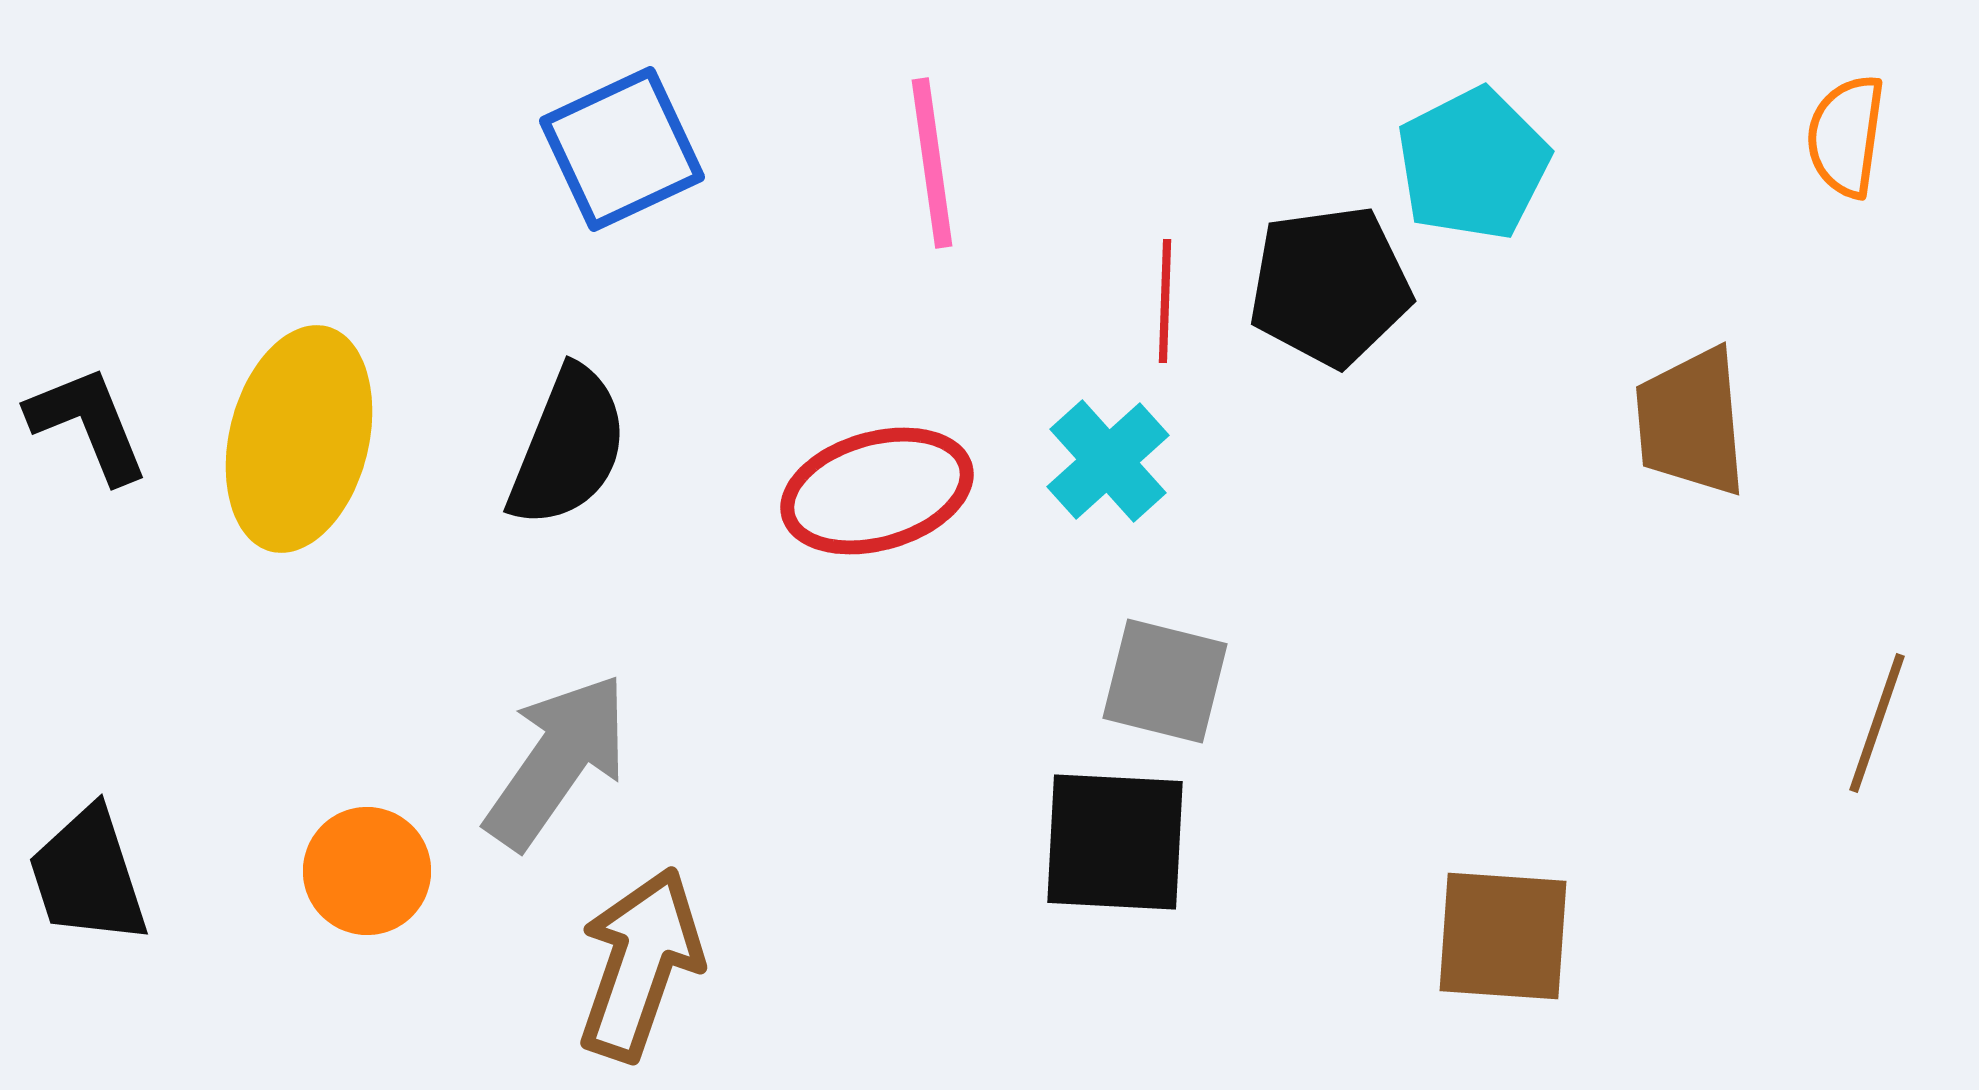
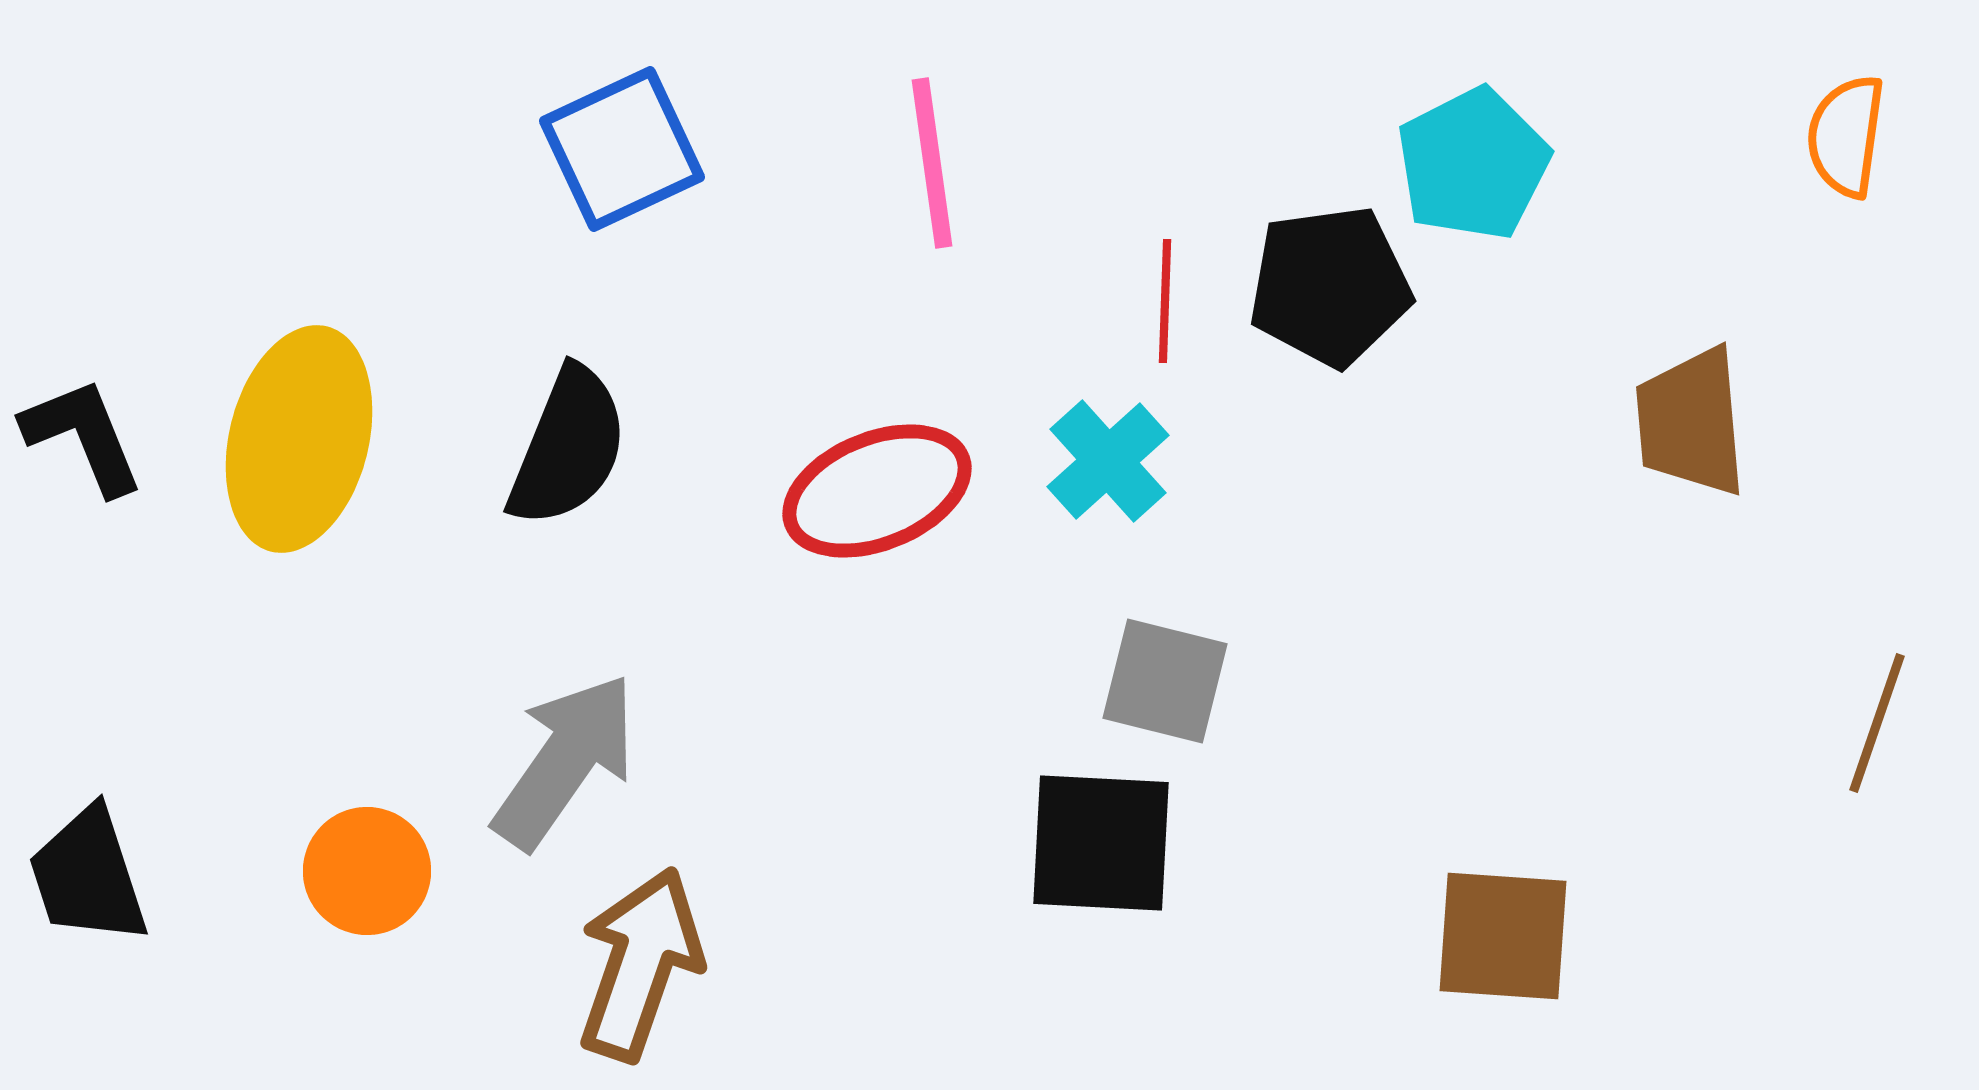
black L-shape: moved 5 px left, 12 px down
red ellipse: rotated 6 degrees counterclockwise
gray arrow: moved 8 px right
black square: moved 14 px left, 1 px down
